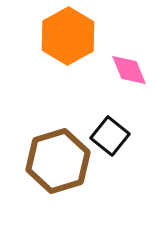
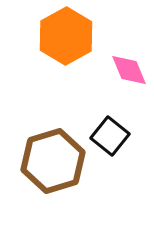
orange hexagon: moved 2 px left
brown hexagon: moved 5 px left
